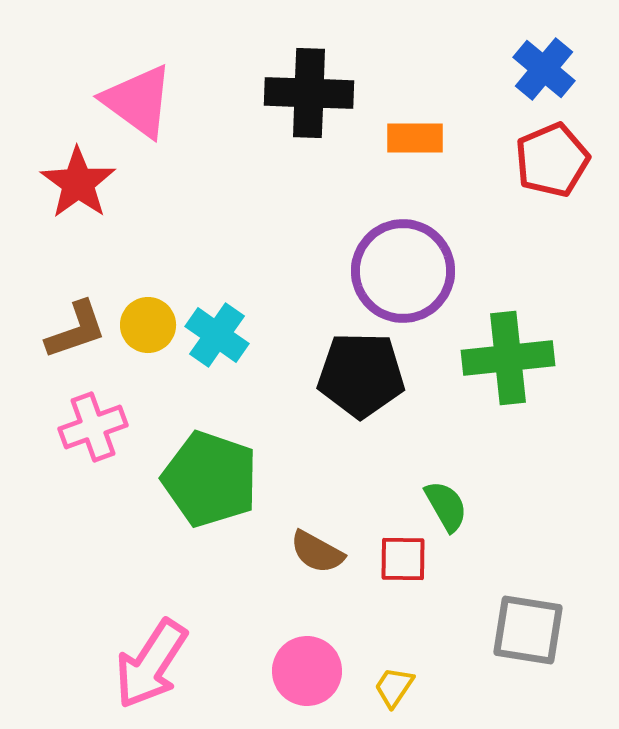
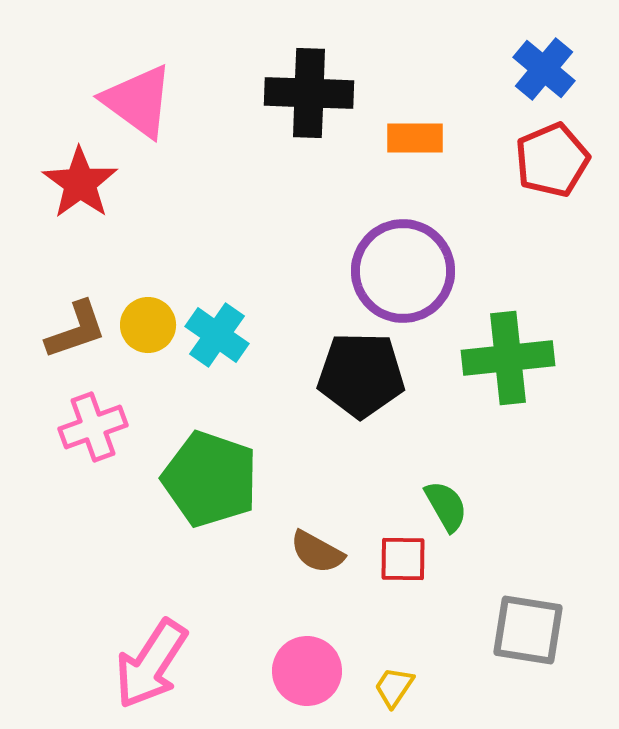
red star: moved 2 px right
